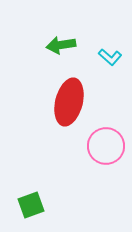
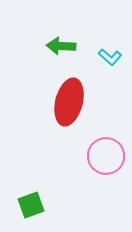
green arrow: moved 1 px down; rotated 12 degrees clockwise
pink circle: moved 10 px down
